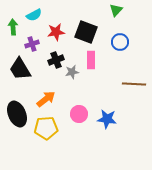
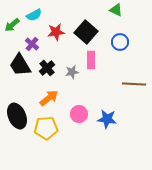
green triangle: rotated 48 degrees counterclockwise
green arrow: moved 1 px left, 2 px up; rotated 126 degrees counterclockwise
black square: rotated 20 degrees clockwise
purple cross: rotated 32 degrees counterclockwise
black cross: moved 9 px left, 8 px down; rotated 21 degrees counterclockwise
black trapezoid: moved 4 px up
orange arrow: moved 3 px right, 1 px up
black ellipse: moved 2 px down
